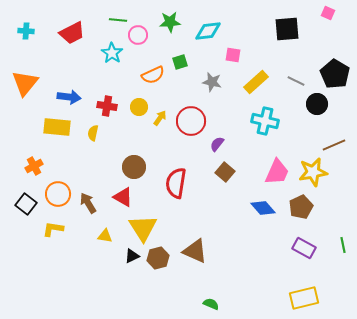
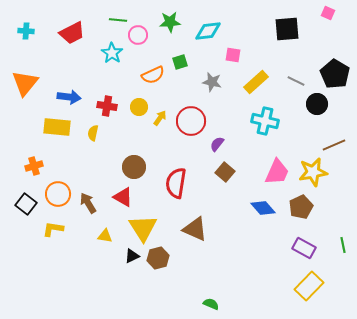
orange cross at (34, 166): rotated 12 degrees clockwise
brown triangle at (195, 251): moved 22 px up
yellow rectangle at (304, 298): moved 5 px right, 12 px up; rotated 32 degrees counterclockwise
